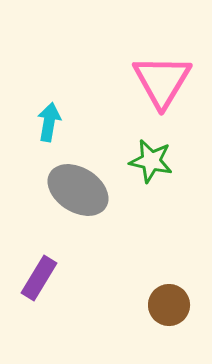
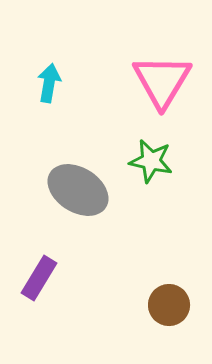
cyan arrow: moved 39 px up
